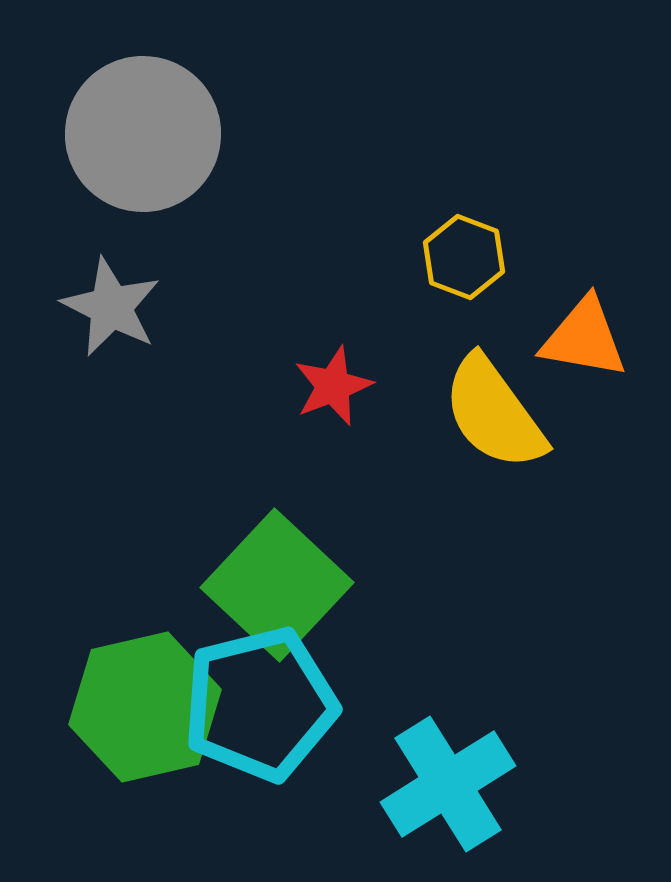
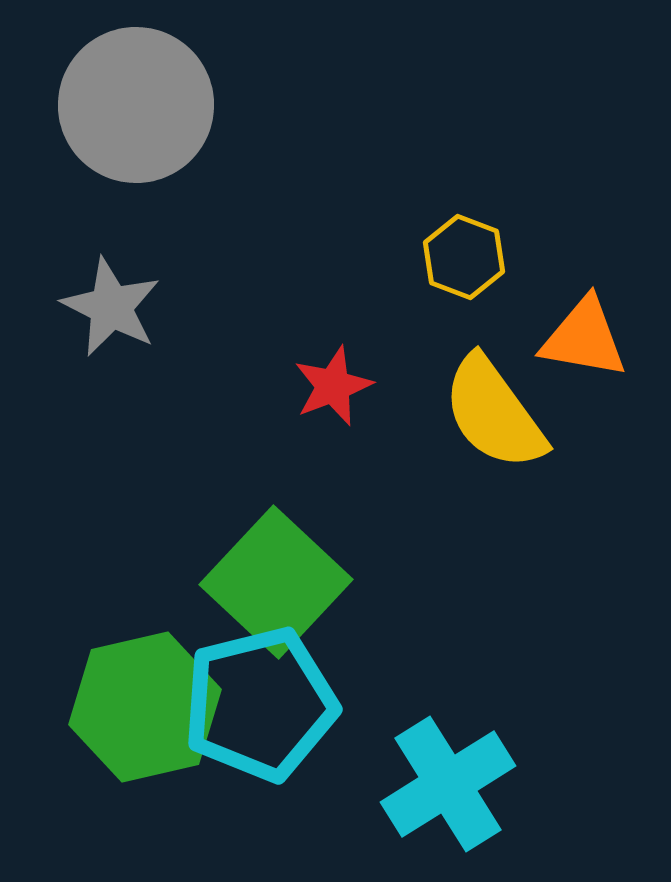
gray circle: moved 7 px left, 29 px up
green square: moved 1 px left, 3 px up
